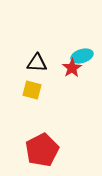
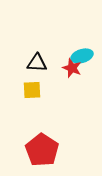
red star: rotated 18 degrees counterclockwise
yellow square: rotated 18 degrees counterclockwise
red pentagon: rotated 12 degrees counterclockwise
